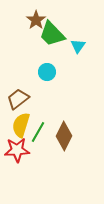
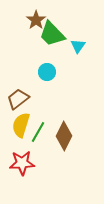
red star: moved 5 px right, 13 px down
